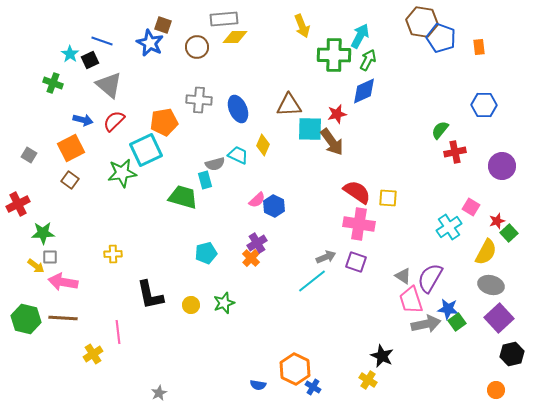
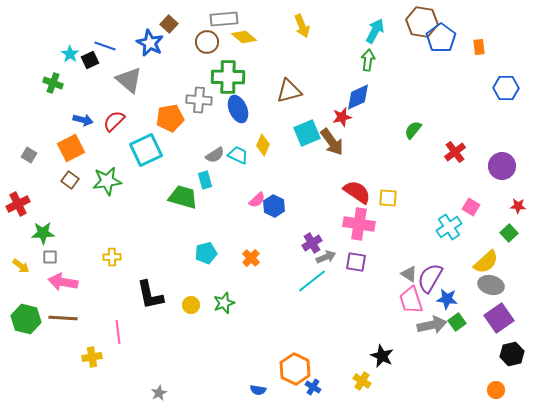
brown square at (163, 25): moved 6 px right, 1 px up; rotated 24 degrees clockwise
cyan arrow at (360, 36): moved 15 px right, 5 px up
yellow diamond at (235, 37): moved 9 px right; rotated 40 degrees clockwise
blue pentagon at (441, 38): rotated 16 degrees clockwise
blue line at (102, 41): moved 3 px right, 5 px down
brown circle at (197, 47): moved 10 px right, 5 px up
green cross at (334, 55): moved 106 px left, 22 px down
green arrow at (368, 60): rotated 20 degrees counterclockwise
gray triangle at (109, 85): moved 20 px right, 5 px up
blue diamond at (364, 91): moved 6 px left, 6 px down
brown triangle at (289, 105): moved 14 px up; rotated 12 degrees counterclockwise
blue hexagon at (484, 105): moved 22 px right, 17 px up
red star at (337, 114): moved 5 px right, 3 px down
orange pentagon at (164, 122): moved 6 px right, 4 px up
cyan square at (310, 129): moved 3 px left, 4 px down; rotated 24 degrees counterclockwise
green semicircle at (440, 130): moved 27 px left
red cross at (455, 152): rotated 25 degrees counterclockwise
gray semicircle at (215, 164): moved 9 px up; rotated 18 degrees counterclockwise
green star at (122, 173): moved 15 px left, 8 px down
red star at (497, 221): moved 21 px right, 15 px up; rotated 21 degrees clockwise
purple cross at (257, 243): moved 55 px right
yellow semicircle at (486, 252): moved 10 px down; rotated 20 degrees clockwise
yellow cross at (113, 254): moved 1 px left, 3 px down
purple square at (356, 262): rotated 10 degrees counterclockwise
yellow arrow at (36, 266): moved 15 px left
gray triangle at (403, 276): moved 6 px right, 2 px up
blue star at (448, 309): moved 1 px left, 10 px up
purple square at (499, 318): rotated 8 degrees clockwise
gray arrow at (426, 324): moved 6 px right, 1 px down
yellow cross at (93, 354): moved 1 px left, 3 px down; rotated 24 degrees clockwise
yellow cross at (368, 380): moved 6 px left, 1 px down
blue semicircle at (258, 385): moved 5 px down
